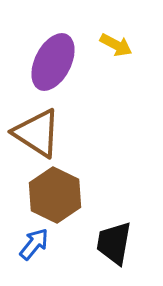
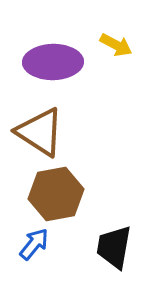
purple ellipse: rotated 62 degrees clockwise
brown triangle: moved 3 px right, 1 px up
brown hexagon: moved 1 px right, 1 px up; rotated 24 degrees clockwise
black trapezoid: moved 4 px down
